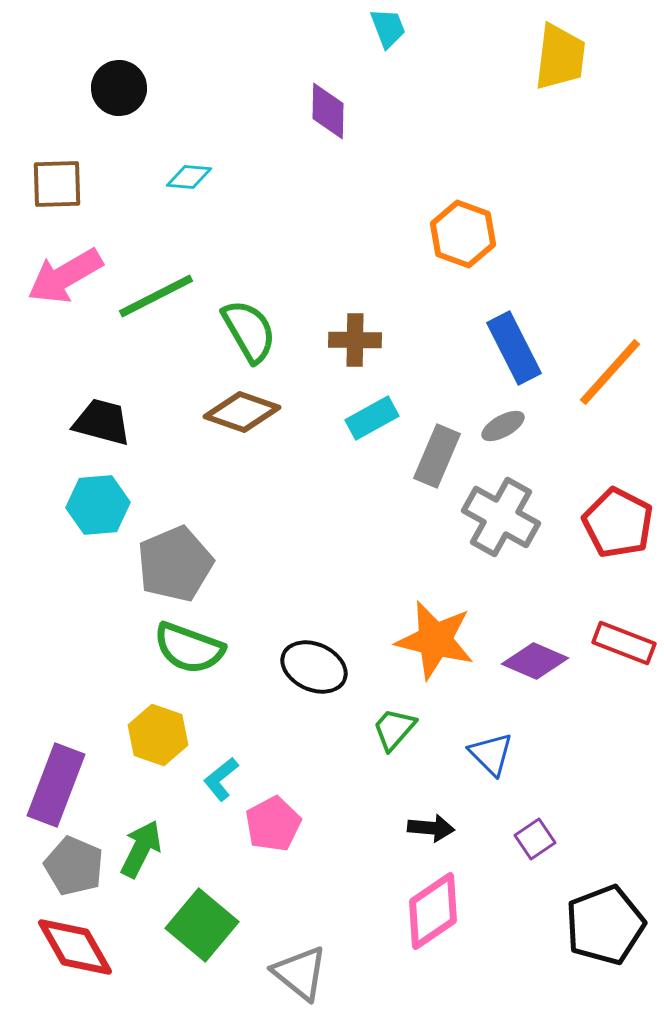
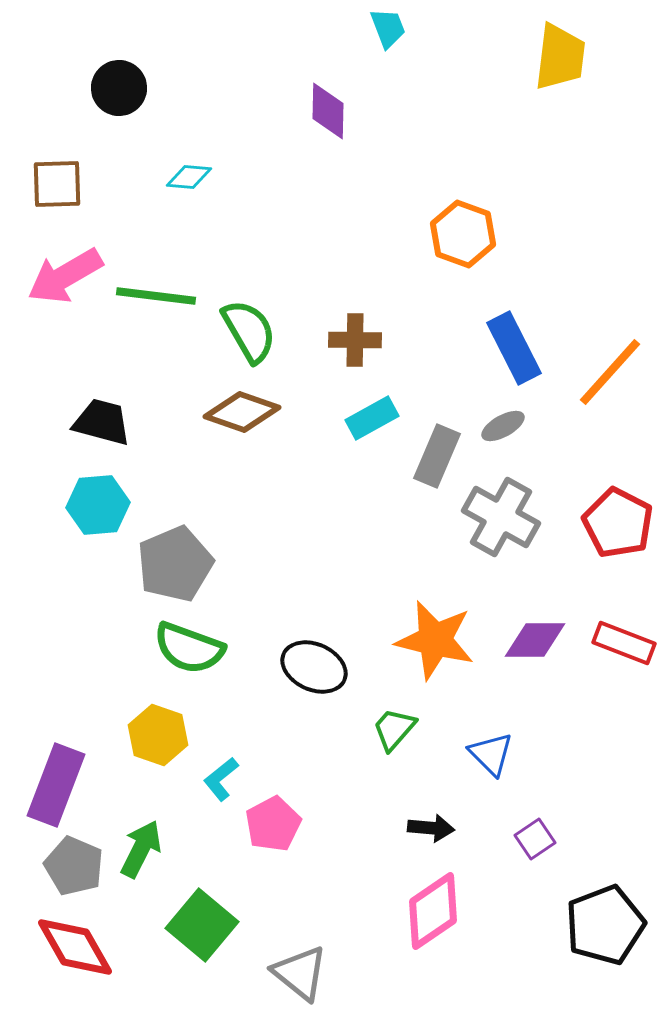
green line at (156, 296): rotated 34 degrees clockwise
purple diamond at (535, 661): moved 21 px up; rotated 24 degrees counterclockwise
